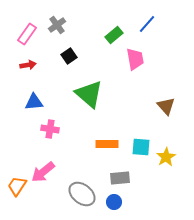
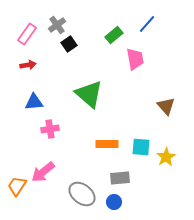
black square: moved 12 px up
pink cross: rotated 18 degrees counterclockwise
